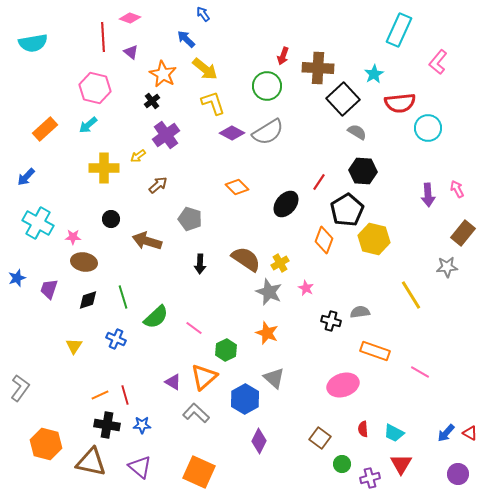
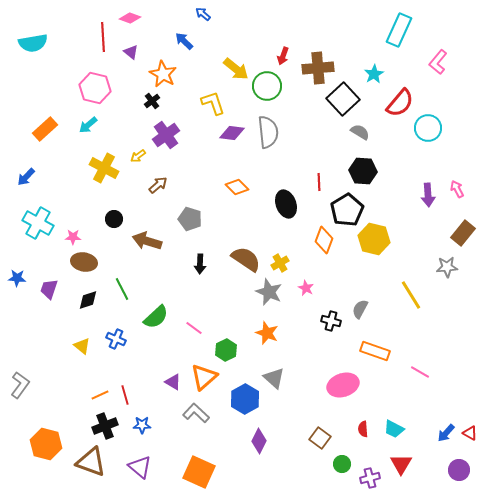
blue arrow at (203, 14): rotated 14 degrees counterclockwise
blue arrow at (186, 39): moved 2 px left, 2 px down
brown cross at (318, 68): rotated 8 degrees counterclockwise
yellow arrow at (205, 69): moved 31 px right
red semicircle at (400, 103): rotated 44 degrees counterclockwise
gray semicircle at (268, 132): rotated 64 degrees counterclockwise
gray semicircle at (357, 132): moved 3 px right
purple diamond at (232, 133): rotated 20 degrees counterclockwise
yellow cross at (104, 168): rotated 28 degrees clockwise
red line at (319, 182): rotated 36 degrees counterclockwise
black ellipse at (286, 204): rotated 60 degrees counterclockwise
black circle at (111, 219): moved 3 px right
blue star at (17, 278): rotated 24 degrees clockwise
green line at (123, 297): moved 1 px left, 8 px up; rotated 10 degrees counterclockwise
gray semicircle at (360, 312): moved 3 px up; rotated 54 degrees counterclockwise
yellow triangle at (74, 346): moved 8 px right; rotated 24 degrees counterclockwise
gray L-shape at (20, 388): moved 3 px up
black cross at (107, 425): moved 2 px left, 1 px down; rotated 30 degrees counterclockwise
cyan trapezoid at (394, 433): moved 4 px up
brown triangle at (91, 462): rotated 8 degrees clockwise
purple circle at (458, 474): moved 1 px right, 4 px up
